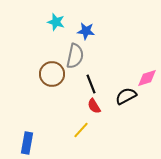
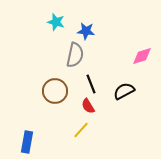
gray semicircle: moved 1 px up
brown circle: moved 3 px right, 17 px down
pink diamond: moved 5 px left, 22 px up
black semicircle: moved 2 px left, 5 px up
red semicircle: moved 6 px left
blue rectangle: moved 1 px up
